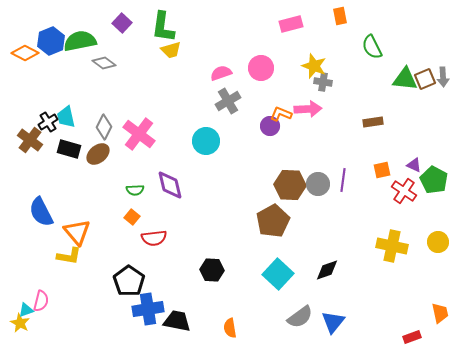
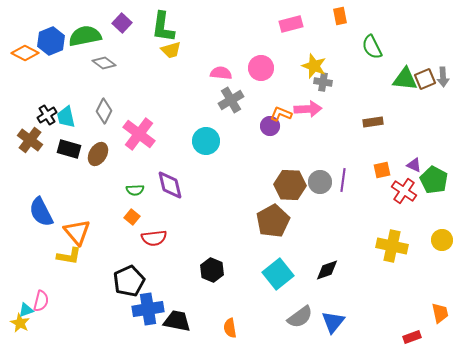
green semicircle at (80, 41): moved 5 px right, 5 px up
pink semicircle at (221, 73): rotated 25 degrees clockwise
gray cross at (228, 101): moved 3 px right, 1 px up
black cross at (48, 122): moved 1 px left, 7 px up
gray diamond at (104, 127): moved 16 px up
brown ellipse at (98, 154): rotated 20 degrees counterclockwise
gray circle at (318, 184): moved 2 px right, 2 px up
yellow circle at (438, 242): moved 4 px right, 2 px up
black hexagon at (212, 270): rotated 20 degrees clockwise
cyan square at (278, 274): rotated 8 degrees clockwise
black pentagon at (129, 281): rotated 12 degrees clockwise
